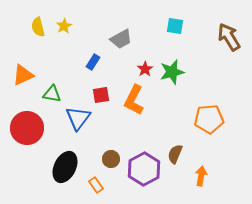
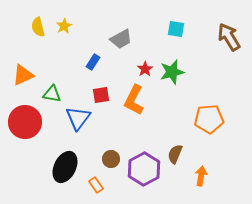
cyan square: moved 1 px right, 3 px down
red circle: moved 2 px left, 6 px up
